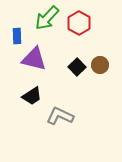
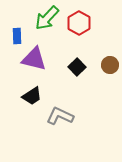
brown circle: moved 10 px right
